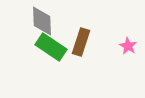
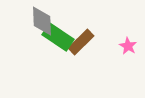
brown rectangle: rotated 28 degrees clockwise
green rectangle: moved 7 px right, 10 px up
